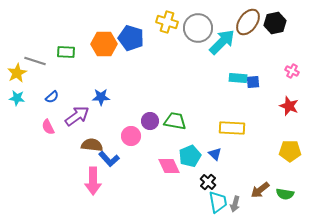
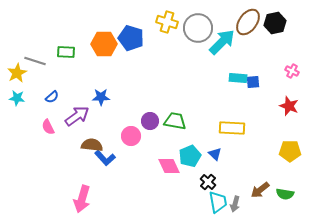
blue L-shape: moved 4 px left, 1 px up
pink arrow: moved 11 px left, 18 px down; rotated 16 degrees clockwise
